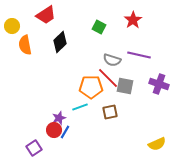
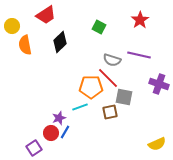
red star: moved 7 px right
gray square: moved 1 px left, 11 px down
red circle: moved 3 px left, 3 px down
